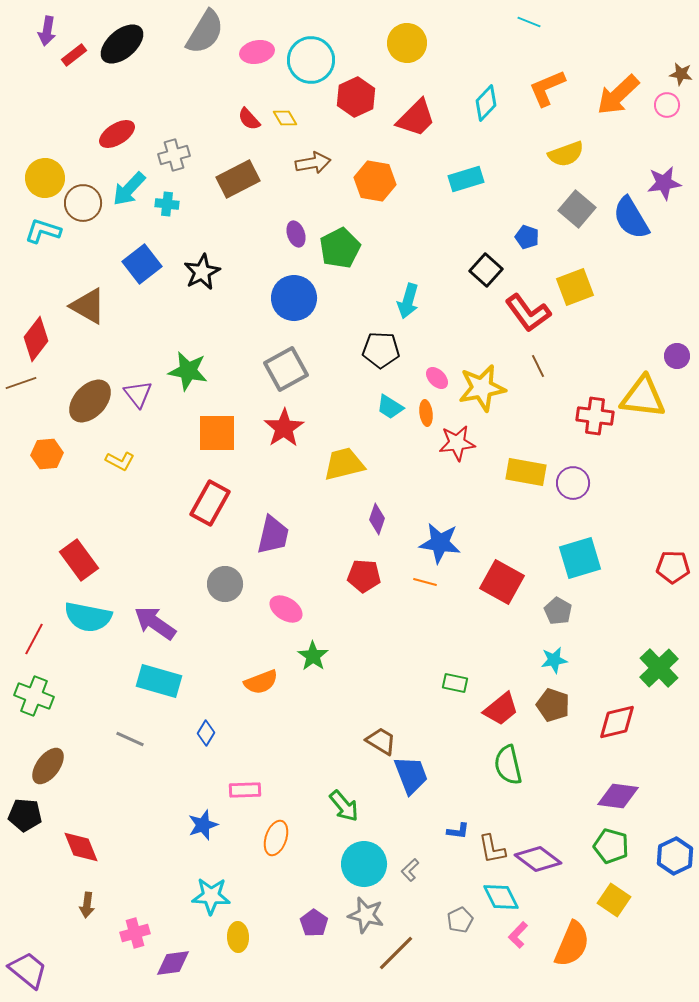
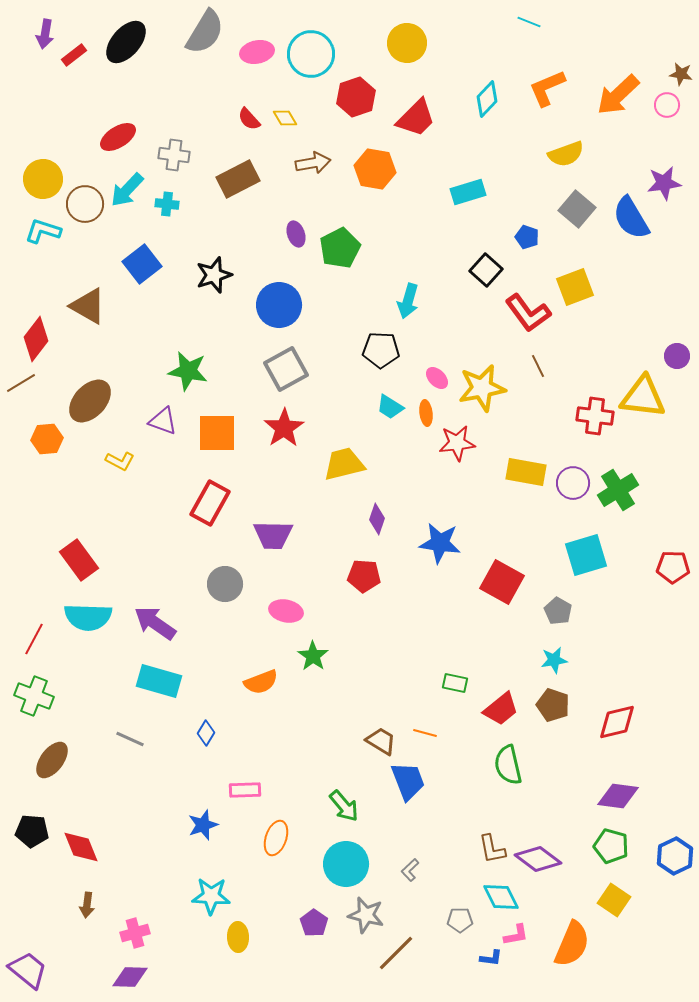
purple arrow at (47, 31): moved 2 px left, 3 px down
black ellipse at (122, 44): moved 4 px right, 2 px up; rotated 9 degrees counterclockwise
cyan circle at (311, 60): moved 6 px up
red hexagon at (356, 97): rotated 6 degrees clockwise
cyan diamond at (486, 103): moved 1 px right, 4 px up
red ellipse at (117, 134): moved 1 px right, 3 px down
gray cross at (174, 155): rotated 24 degrees clockwise
yellow circle at (45, 178): moved 2 px left, 1 px down
cyan rectangle at (466, 179): moved 2 px right, 13 px down
orange hexagon at (375, 181): moved 12 px up
cyan arrow at (129, 189): moved 2 px left, 1 px down
brown circle at (83, 203): moved 2 px right, 1 px down
black star at (202, 272): moved 12 px right, 3 px down; rotated 9 degrees clockwise
blue circle at (294, 298): moved 15 px left, 7 px down
brown line at (21, 383): rotated 12 degrees counterclockwise
purple triangle at (138, 394): moved 25 px right, 27 px down; rotated 32 degrees counterclockwise
orange hexagon at (47, 454): moved 15 px up
purple trapezoid at (273, 535): rotated 78 degrees clockwise
cyan square at (580, 558): moved 6 px right, 3 px up
orange line at (425, 582): moved 151 px down
pink ellipse at (286, 609): moved 2 px down; rotated 20 degrees counterclockwise
cyan semicircle at (88, 617): rotated 9 degrees counterclockwise
green cross at (659, 668): moved 41 px left, 178 px up; rotated 12 degrees clockwise
brown ellipse at (48, 766): moved 4 px right, 6 px up
blue trapezoid at (411, 775): moved 3 px left, 6 px down
black pentagon at (25, 815): moved 7 px right, 16 px down
blue L-shape at (458, 831): moved 33 px right, 127 px down
cyan circle at (364, 864): moved 18 px left
gray pentagon at (460, 920): rotated 25 degrees clockwise
pink L-shape at (518, 935): moved 2 px left; rotated 144 degrees counterclockwise
purple diamond at (173, 963): moved 43 px left, 14 px down; rotated 9 degrees clockwise
